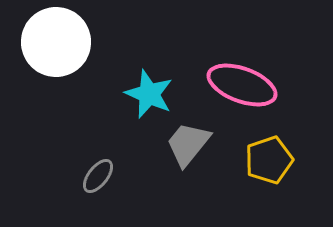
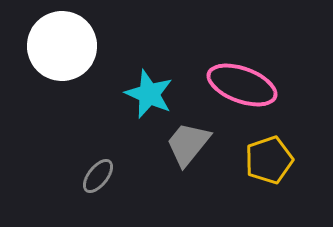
white circle: moved 6 px right, 4 px down
